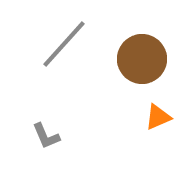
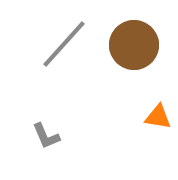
brown circle: moved 8 px left, 14 px up
orange triangle: rotated 32 degrees clockwise
